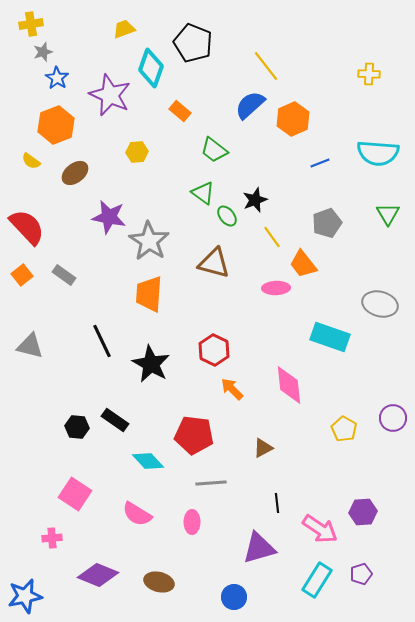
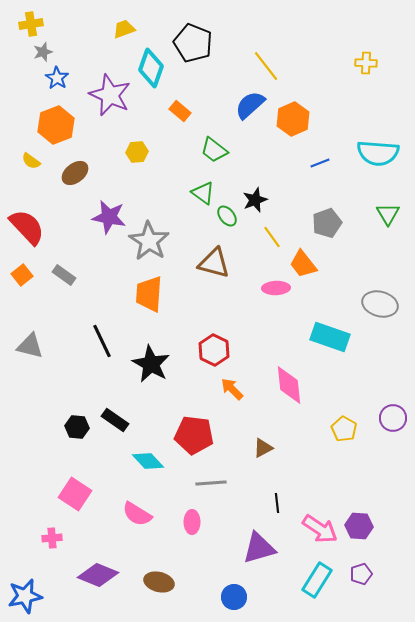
yellow cross at (369, 74): moved 3 px left, 11 px up
purple hexagon at (363, 512): moved 4 px left, 14 px down; rotated 8 degrees clockwise
